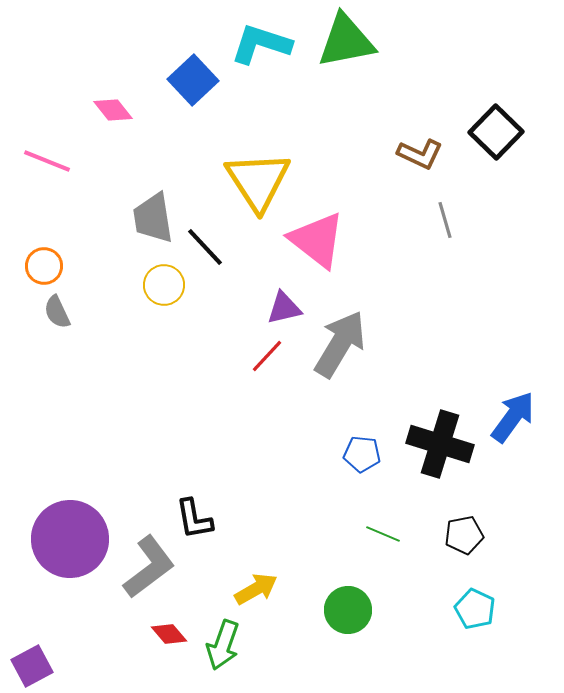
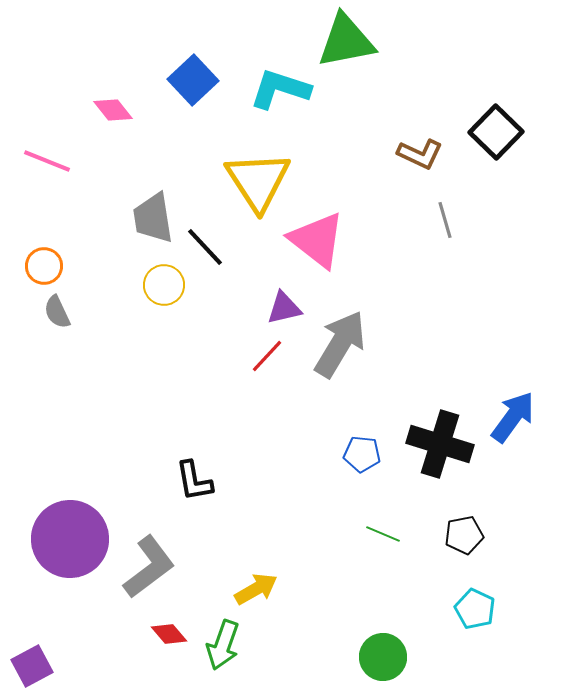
cyan L-shape: moved 19 px right, 45 px down
black L-shape: moved 38 px up
green circle: moved 35 px right, 47 px down
